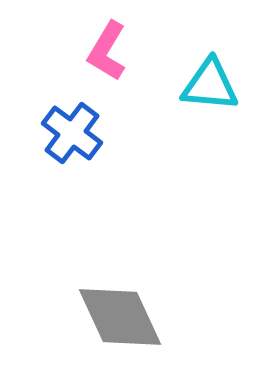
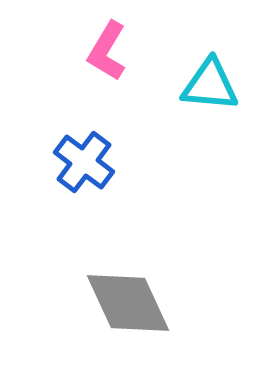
blue cross: moved 12 px right, 29 px down
gray diamond: moved 8 px right, 14 px up
